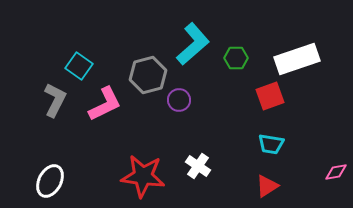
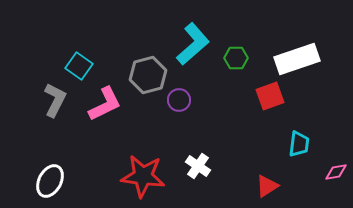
cyan trapezoid: moved 28 px right; rotated 92 degrees counterclockwise
